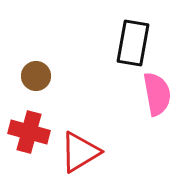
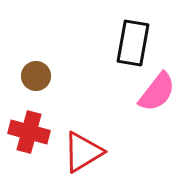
pink semicircle: moved 2 px up; rotated 48 degrees clockwise
red triangle: moved 3 px right
